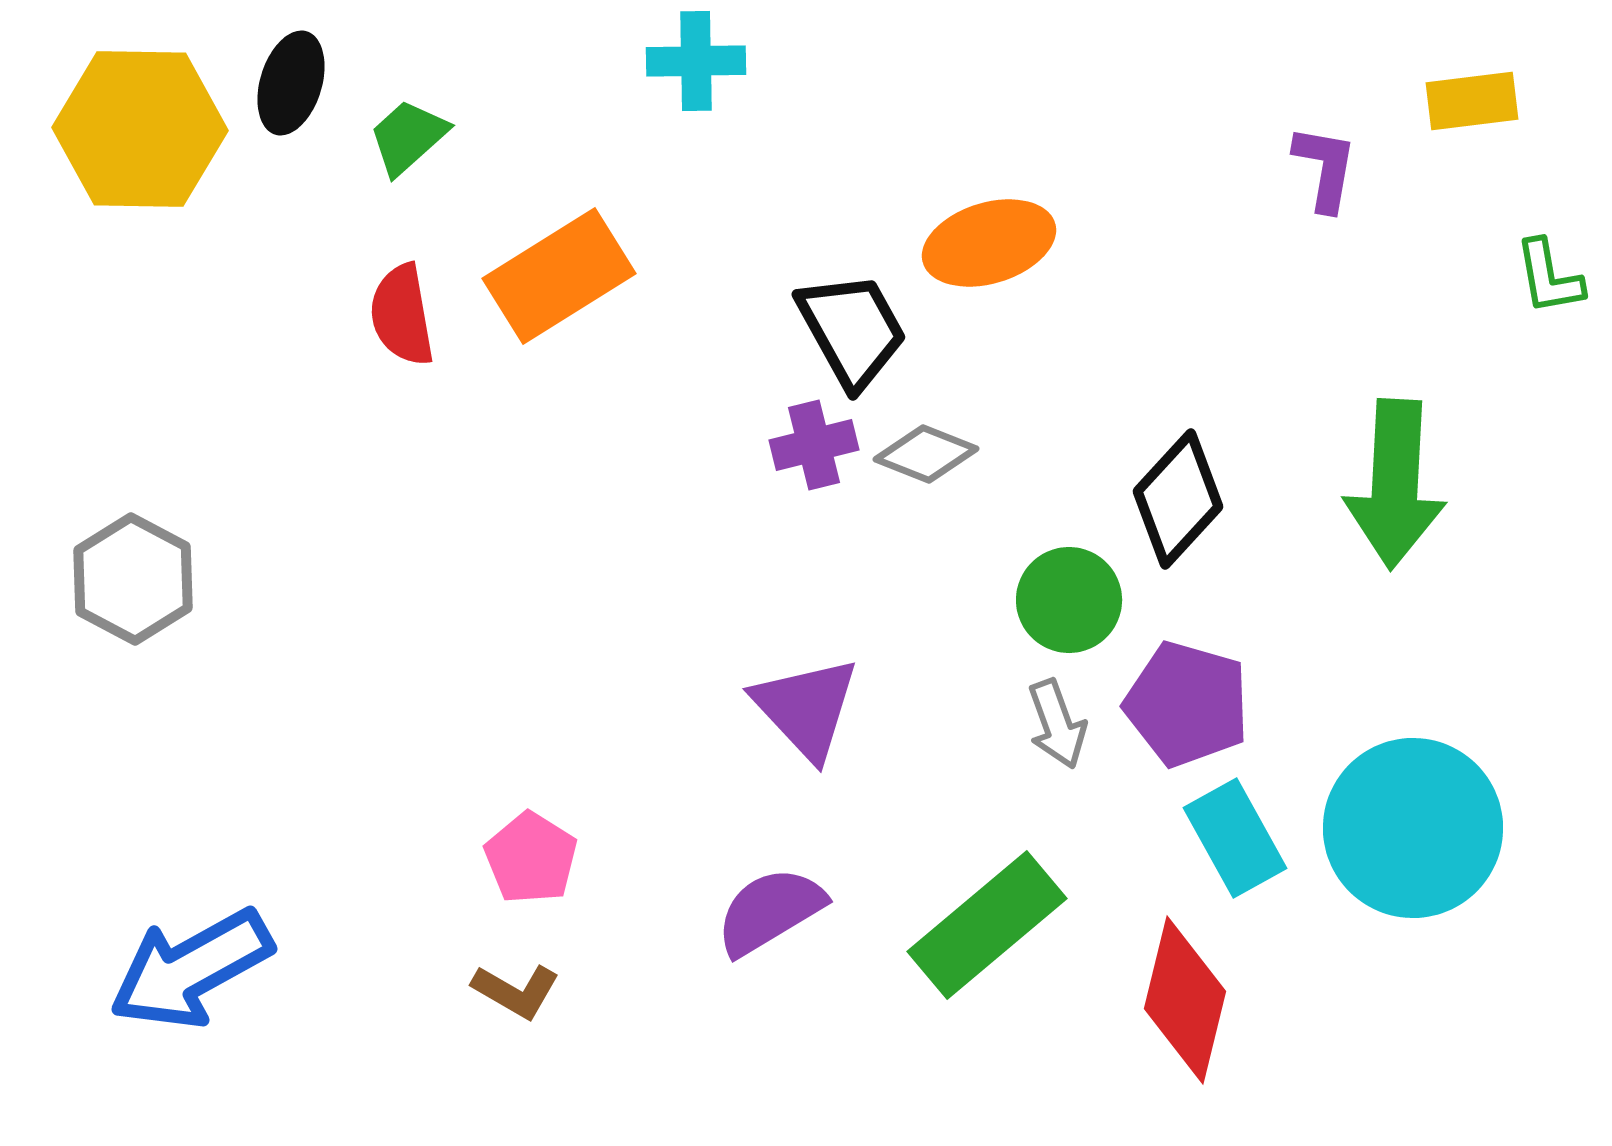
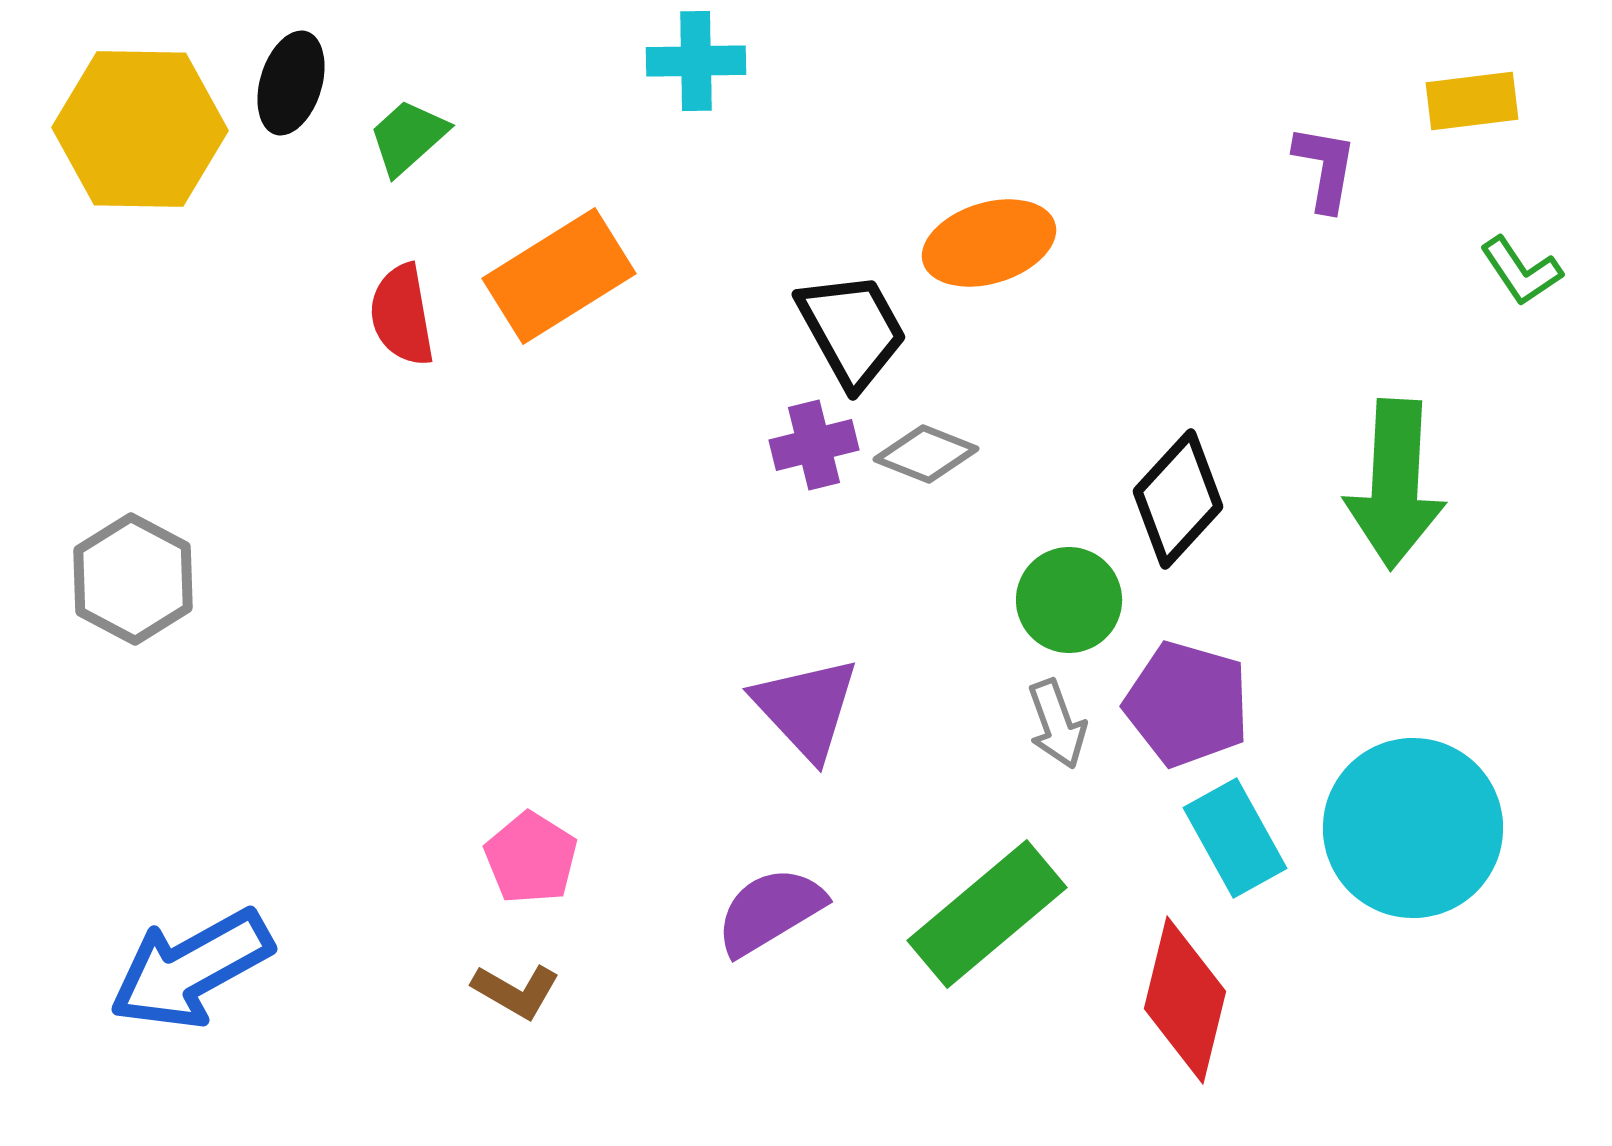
green L-shape: moved 28 px left, 6 px up; rotated 24 degrees counterclockwise
green rectangle: moved 11 px up
